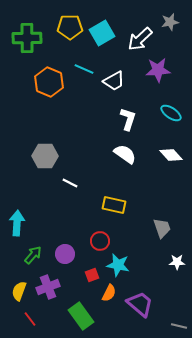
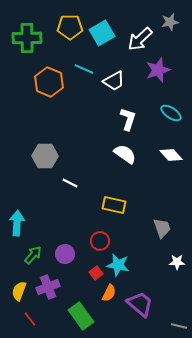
purple star: rotated 15 degrees counterclockwise
red square: moved 4 px right, 2 px up; rotated 16 degrees counterclockwise
